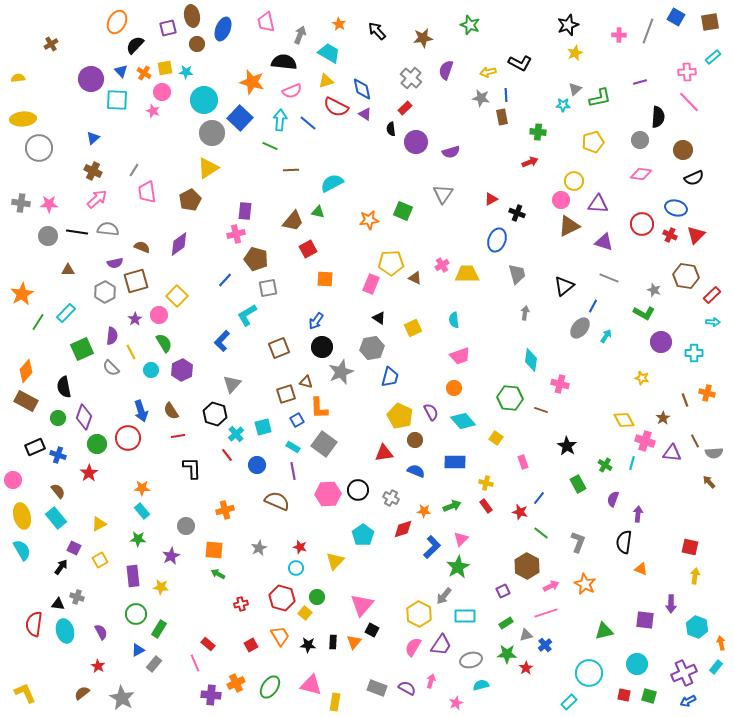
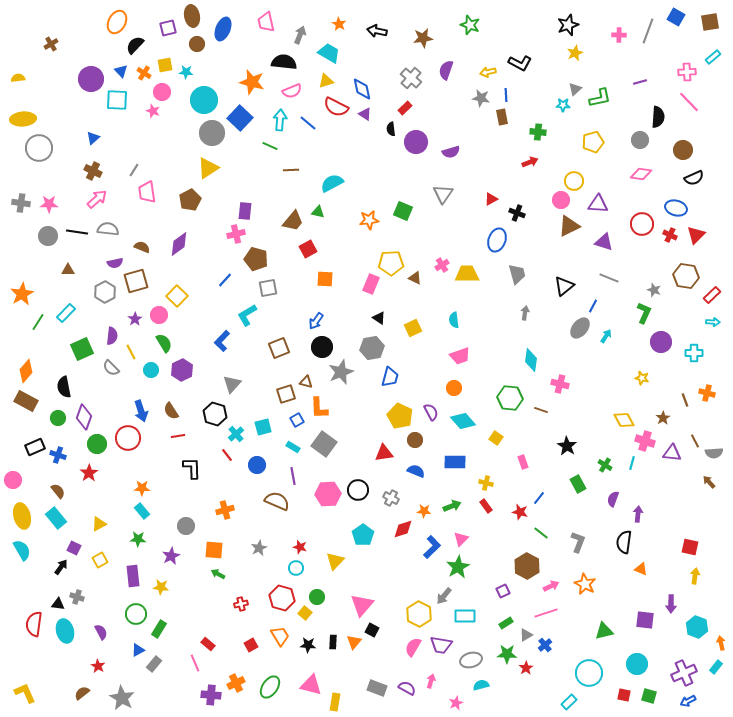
black arrow at (377, 31): rotated 36 degrees counterclockwise
yellow square at (165, 68): moved 3 px up
green L-shape at (644, 313): rotated 95 degrees counterclockwise
purple line at (293, 471): moved 5 px down
gray triangle at (526, 635): rotated 16 degrees counterclockwise
purple trapezoid at (441, 645): rotated 65 degrees clockwise
